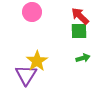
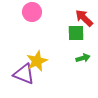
red arrow: moved 4 px right, 2 px down
green square: moved 3 px left, 2 px down
yellow star: rotated 10 degrees clockwise
purple triangle: moved 2 px left, 1 px up; rotated 40 degrees counterclockwise
